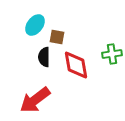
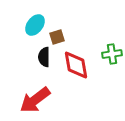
brown square: rotated 28 degrees counterclockwise
